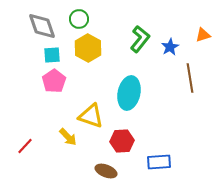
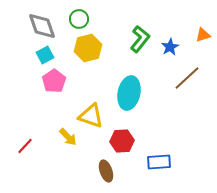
yellow hexagon: rotated 16 degrees clockwise
cyan square: moved 7 px left; rotated 24 degrees counterclockwise
brown line: moved 3 px left; rotated 56 degrees clockwise
brown ellipse: rotated 50 degrees clockwise
